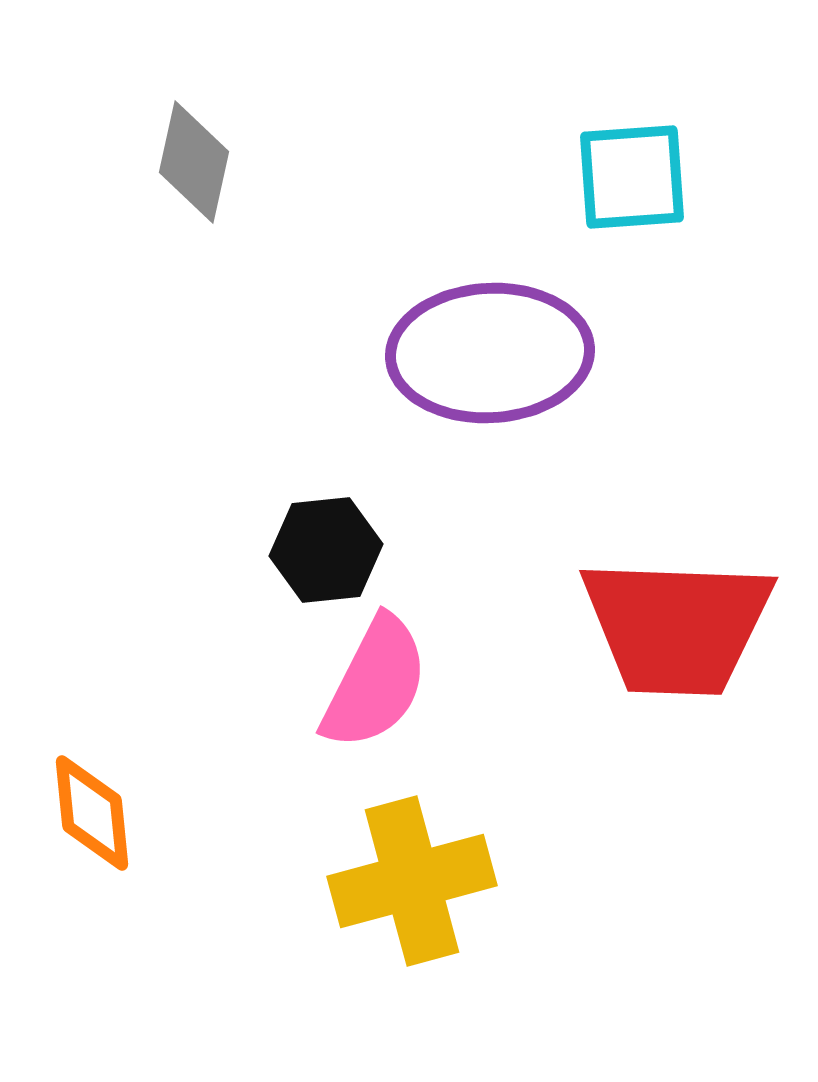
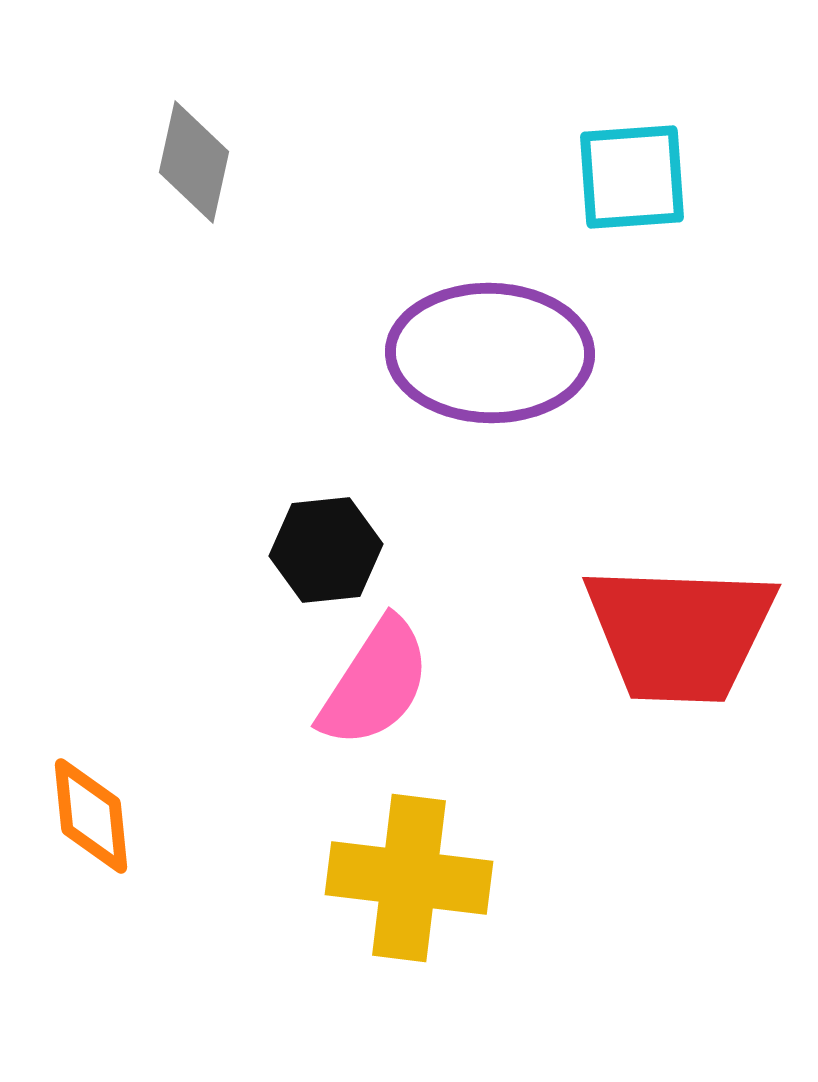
purple ellipse: rotated 4 degrees clockwise
red trapezoid: moved 3 px right, 7 px down
pink semicircle: rotated 6 degrees clockwise
orange diamond: moved 1 px left, 3 px down
yellow cross: moved 3 px left, 3 px up; rotated 22 degrees clockwise
